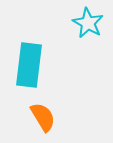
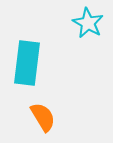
cyan rectangle: moved 2 px left, 2 px up
